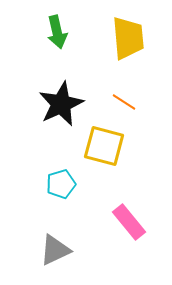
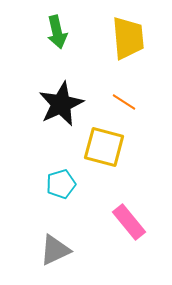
yellow square: moved 1 px down
